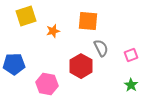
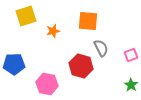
red hexagon: rotated 15 degrees counterclockwise
